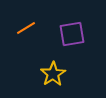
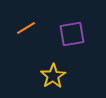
yellow star: moved 2 px down
